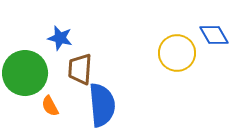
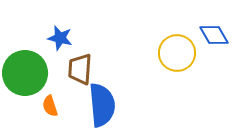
orange semicircle: rotated 10 degrees clockwise
